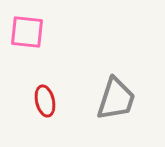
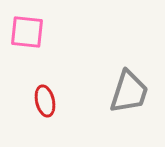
gray trapezoid: moved 13 px right, 7 px up
